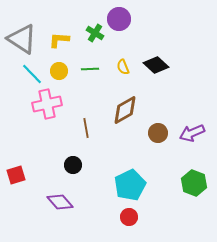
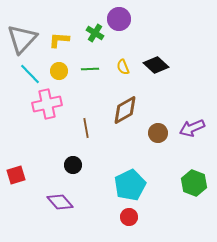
gray triangle: rotated 40 degrees clockwise
cyan line: moved 2 px left
purple arrow: moved 5 px up
